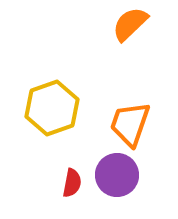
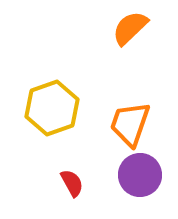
orange semicircle: moved 4 px down
purple circle: moved 23 px right
red semicircle: rotated 40 degrees counterclockwise
